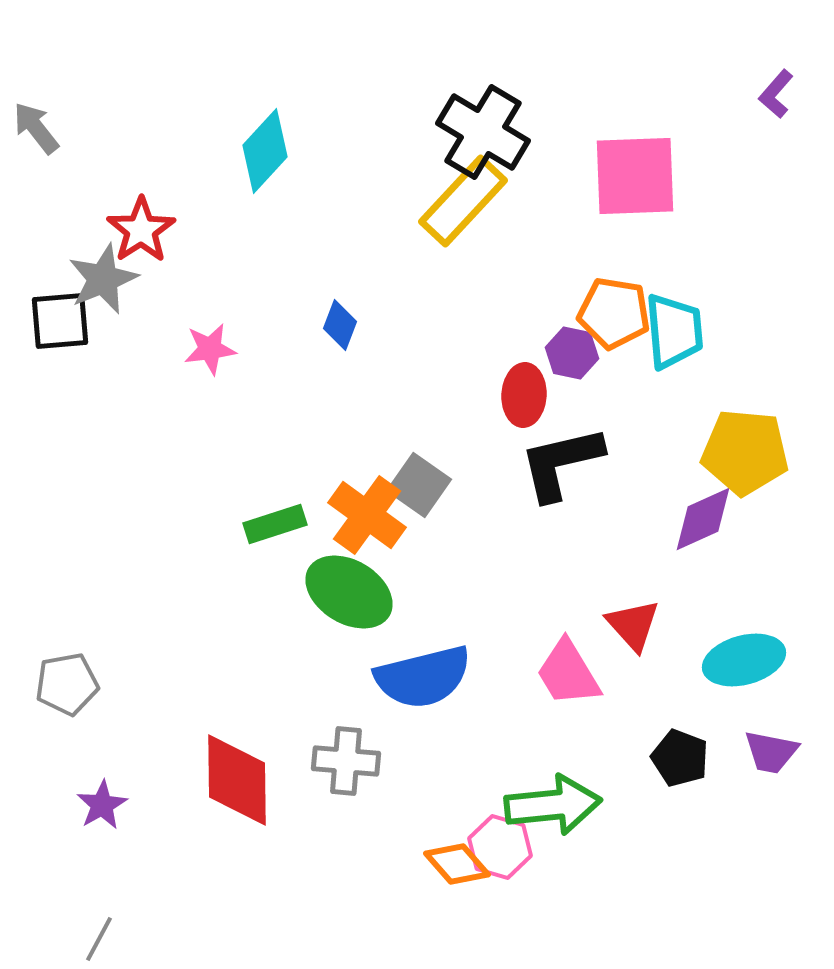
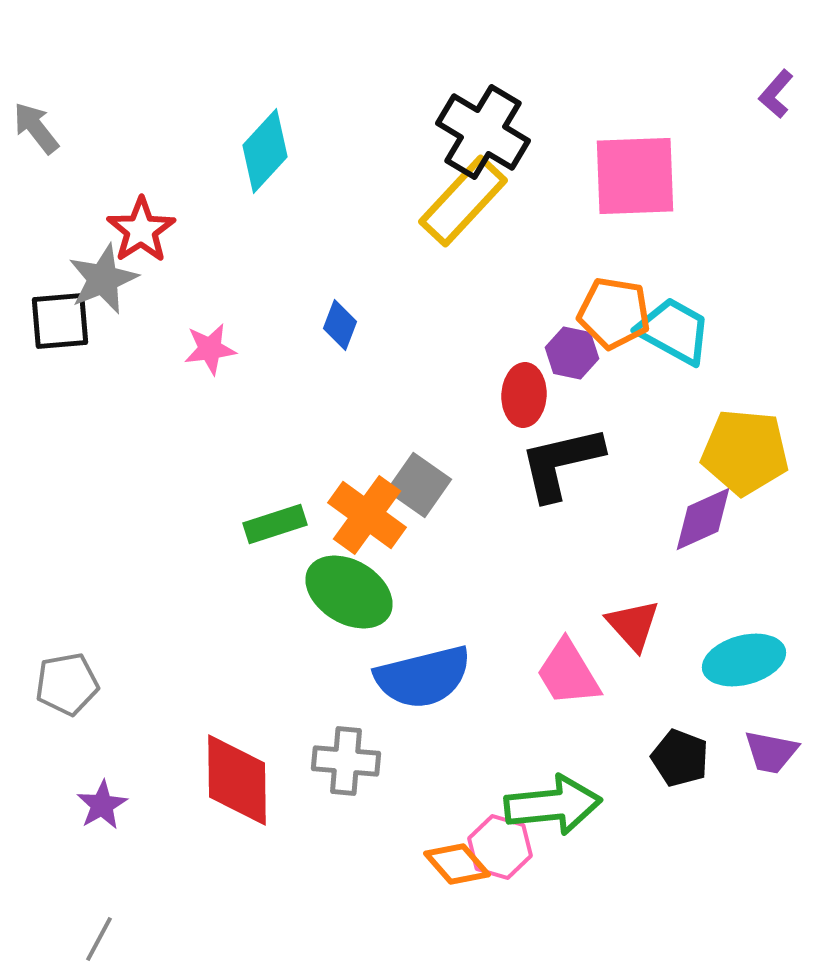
cyan trapezoid: rotated 56 degrees counterclockwise
